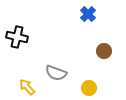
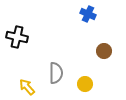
blue cross: rotated 21 degrees counterclockwise
gray semicircle: rotated 110 degrees counterclockwise
yellow circle: moved 4 px left, 4 px up
